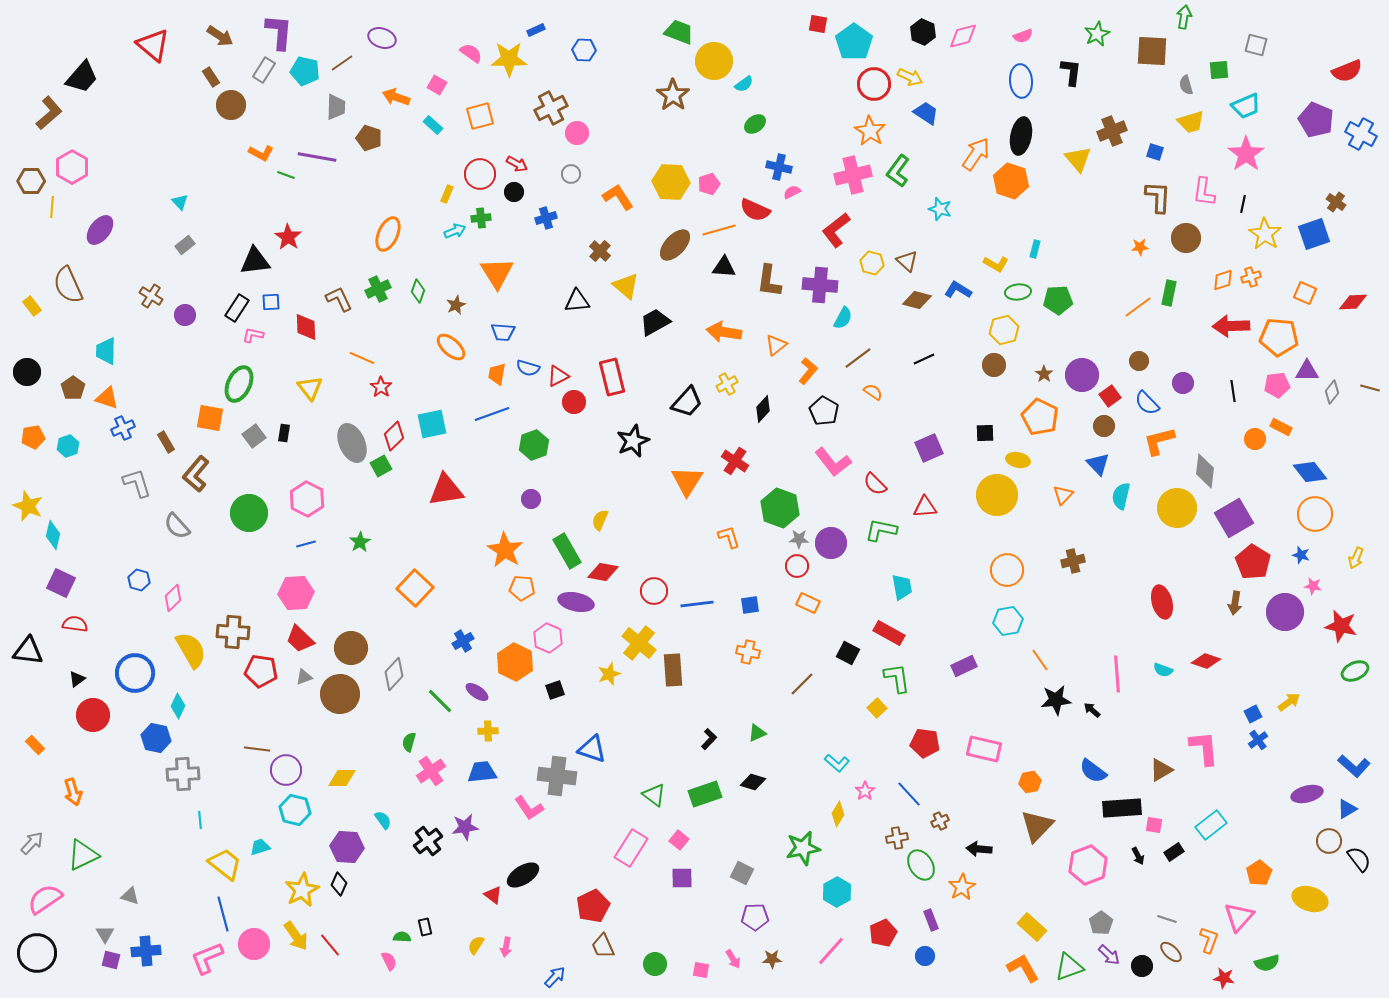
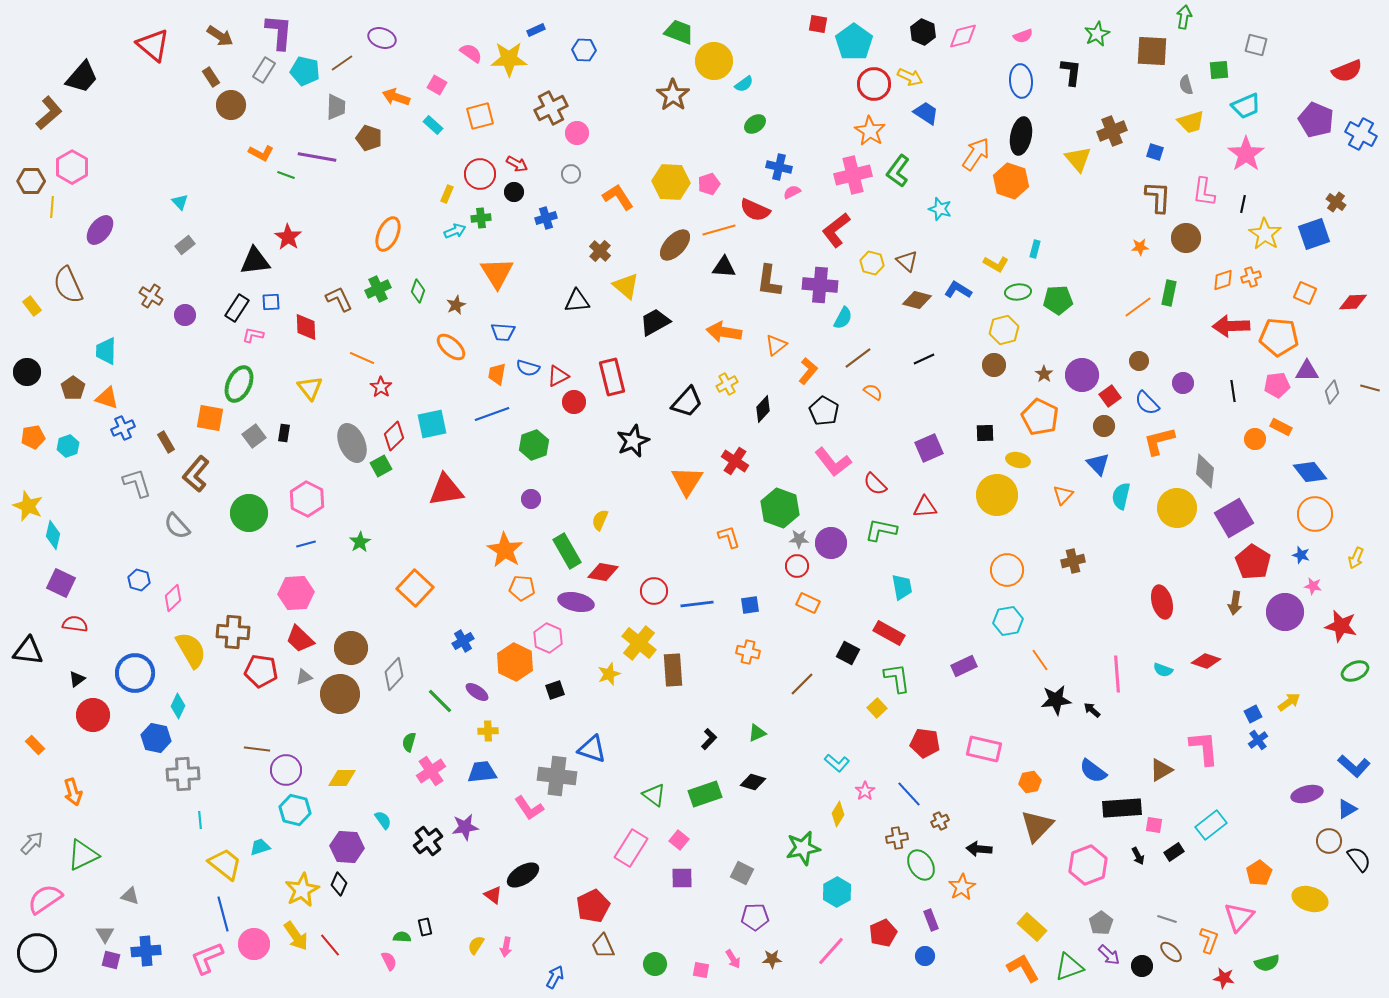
blue arrow at (555, 977): rotated 15 degrees counterclockwise
